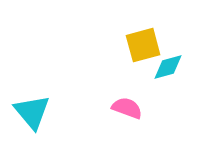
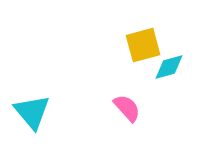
cyan diamond: moved 1 px right
pink semicircle: rotated 28 degrees clockwise
